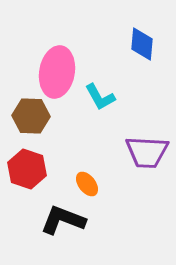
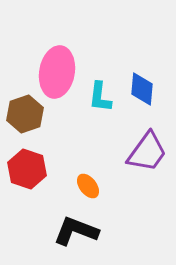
blue diamond: moved 45 px down
cyan L-shape: rotated 36 degrees clockwise
brown hexagon: moved 6 px left, 2 px up; rotated 21 degrees counterclockwise
purple trapezoid: rotated 57 degrees counterclockwise
orange ellipse: moved 1 px right, 2 px down
black L-shape: moved 13 px right, 11 px down
